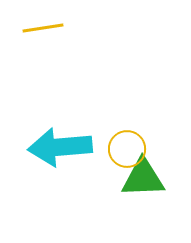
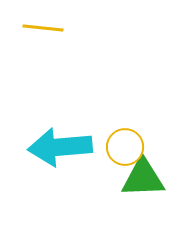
yellow line: rotated 15 degrees clockwise
yellow circle: moved 2 px left, 2 px up
